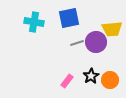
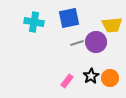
yellow trapezoid: moved 4 px up
orange circle: moved 2 px up
